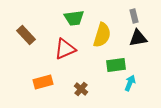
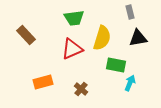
gray rectangle: moved 4 px left, 4 px up
yellow semicircle: moved 3 px down
red triangle: moved 7 px right
green rectangle: rotated 18 degrees clockwise
